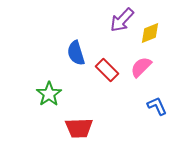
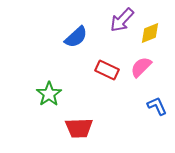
blue semicircle: moved 16 px up; rotated 115 degrees counterclockwise
red rectangle: rotated 20 degrees counterclockwise
